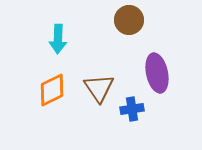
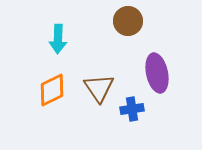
brown circle: moved 1 px left, 1 px down
